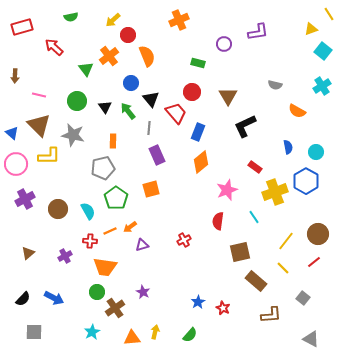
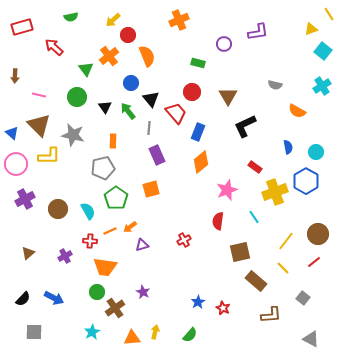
green circle at (77, 101): moved 4 px up
